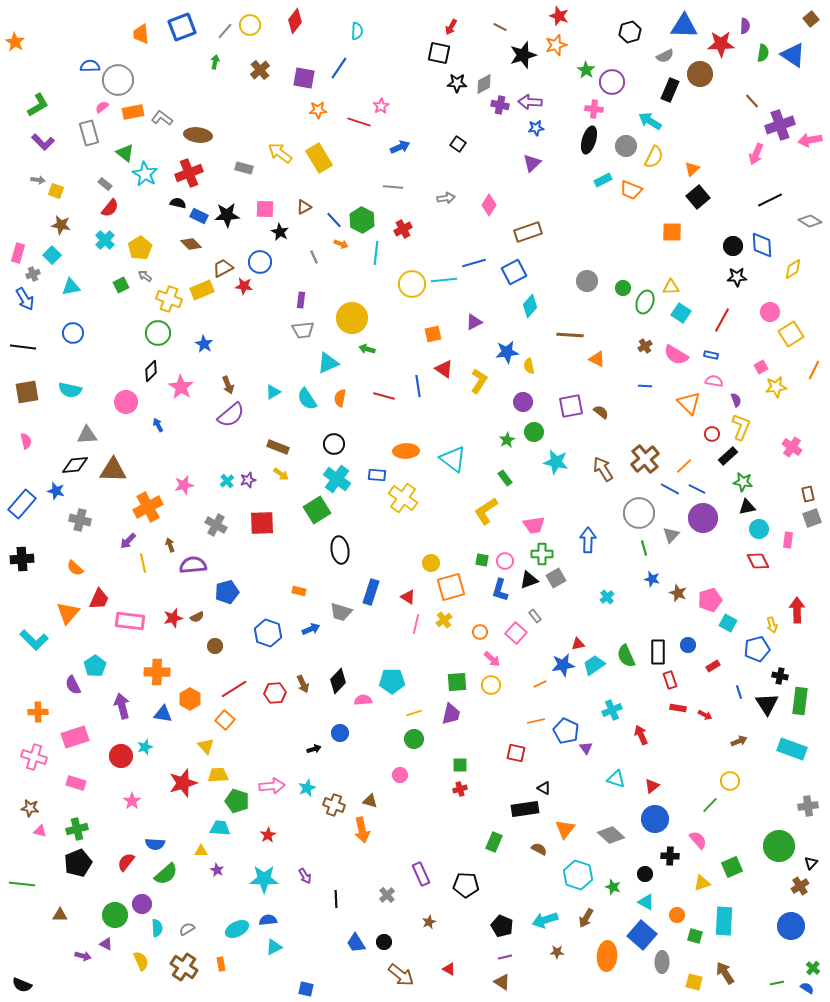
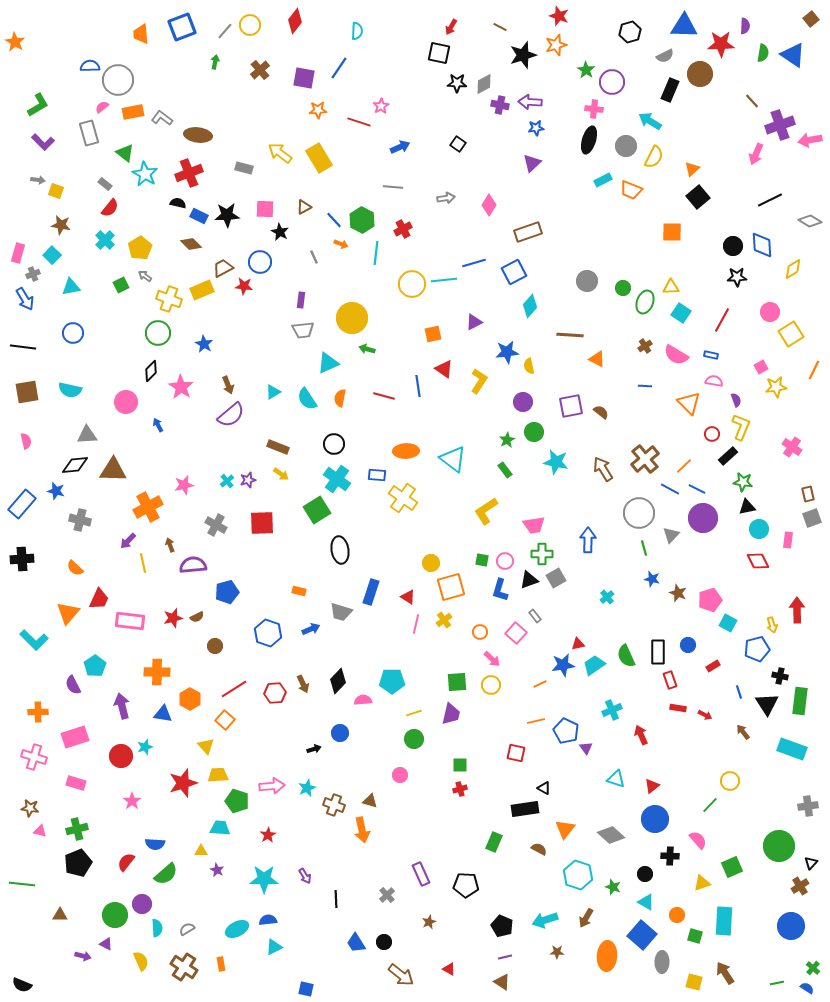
green rectangle at (505, 478): moved 8 px up
brown arrow at (739, 741): moved 4 px right, 9 px up; rotated 105 degrees counterclockwise
